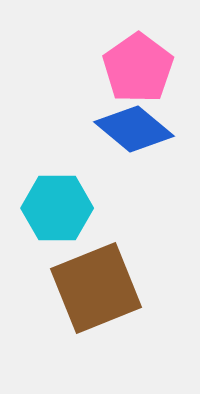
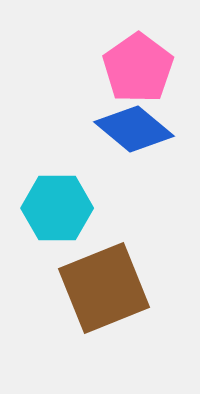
brown square: moved 8 px right
